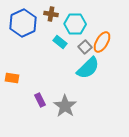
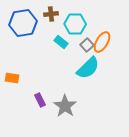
brown cross: rotated 16 degrees counterclockwise
blue hexagon: rotated 16 degrees clockwise
cyan rectangle: moved 1 px right
gray square: moved 2 px right, 2 px up
